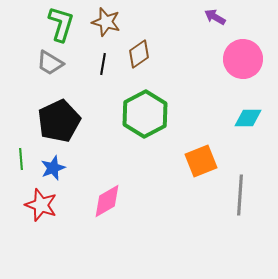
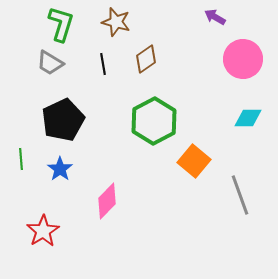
brown star: moved 10 px right
brown diamond: moved 7 px right, 5 px down
black line: rotated 20 degrees counterclockwise
green hexagon: moved 9 px right, 7 px down
black pentagon: moved 4 px right, 1 px up
orange square: moved 7 px left; rotated 28 degrees counterclockwise
blue star: moved 7 px right, 1 px down; rotated 15 degrees counterclockwise
gray line: rotated 24 degrees counterclockwise
pink diamond: rotated 15 degrees counterclockwise
red star: moved 2 px right, 26 px down; rotated 20 degrees clockwise
